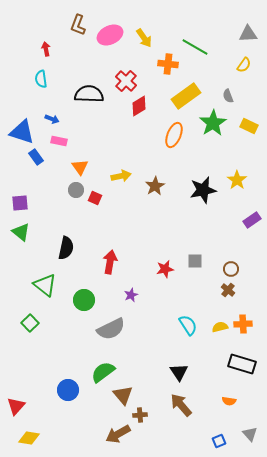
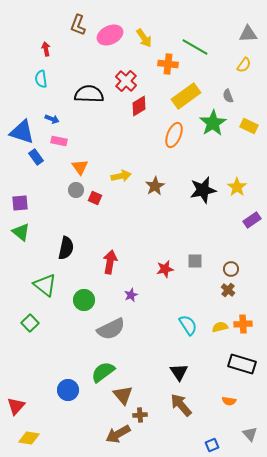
yellow star at (237, 180): moved 7 px down
blue square at (219, 441): moved 7 px left, 4 px down
